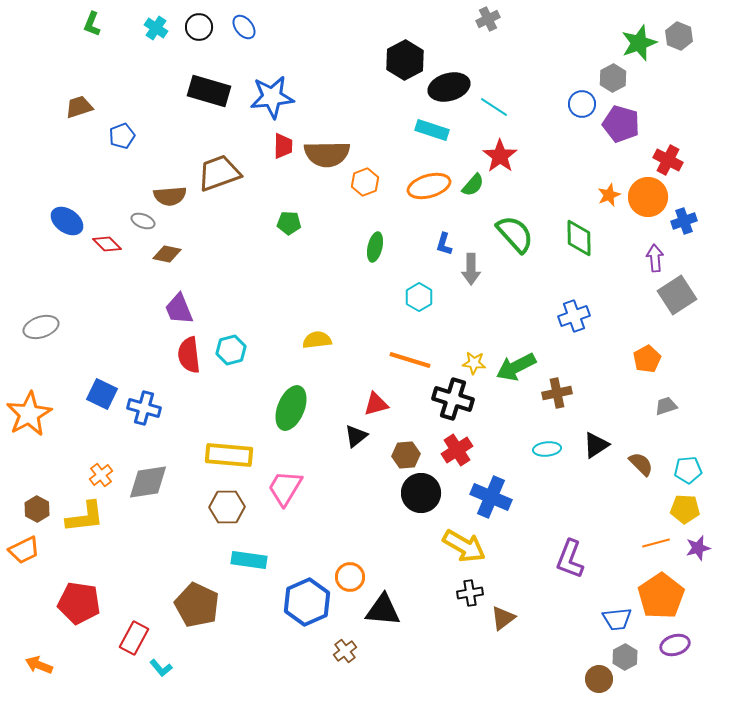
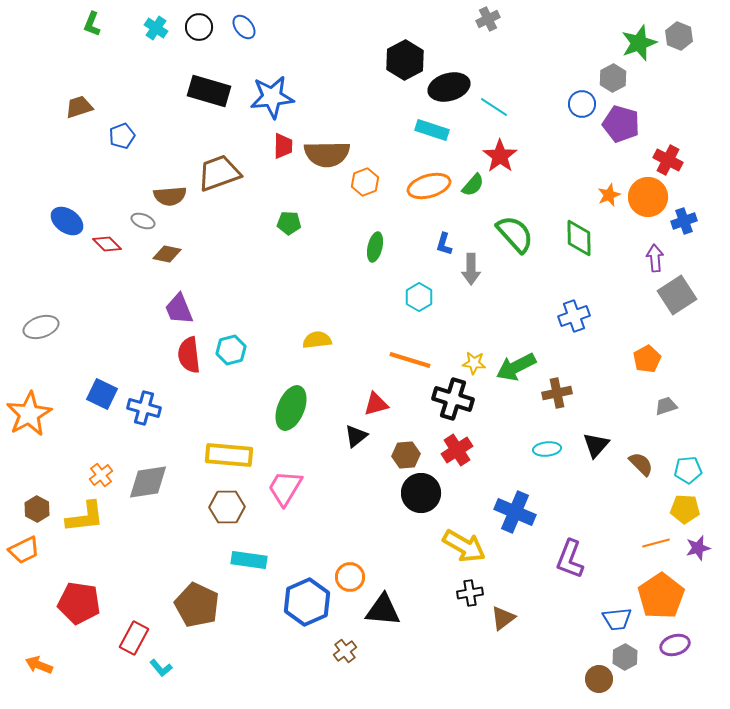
black triangle at (596, 445): rotated 16 degrees counterclockwise
blue cross at (491, 497): moved 24 px right, 15 px down
